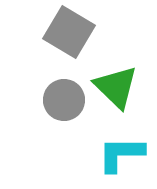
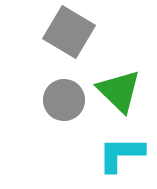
green triangle: moved 3 px right, 4 px down
